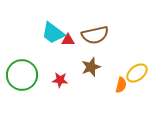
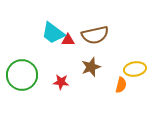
yellow ellipse: moved 2 px left, 4 px up; rotated 30 degrees clockwise
red star: moved 1 px right, 2 px down
